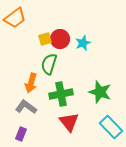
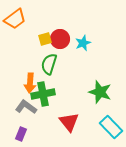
orange trapezoid: moved 1 px down
orange arrow: moved 1 px left; rotated 12 degrees counterclockwise
green cross: moved 18 px left
